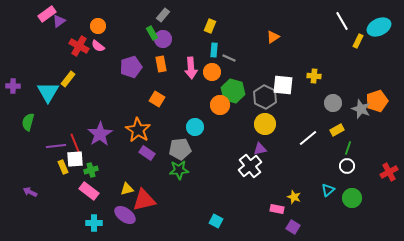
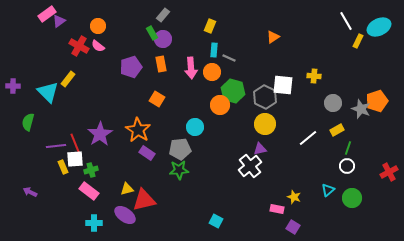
white line at (342, 21): moved 4 px right
cyan triangle at (48, 92): rotated 15 degrees counterclockwise
